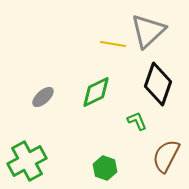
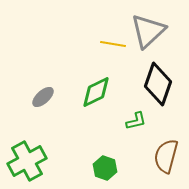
green L-shape: moved 1 px left; rotated 100 degrees clockwise
brown semicircle: rotated 12 degrees counterclockwise
